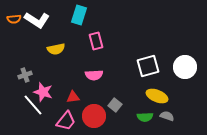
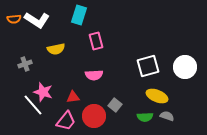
gray cross: moved 11 px up
